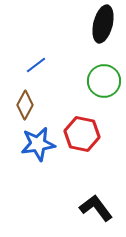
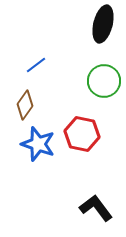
brown diamond: rotated 8 degrees clockwise
blue star: rotated 28 degrees clockwise
